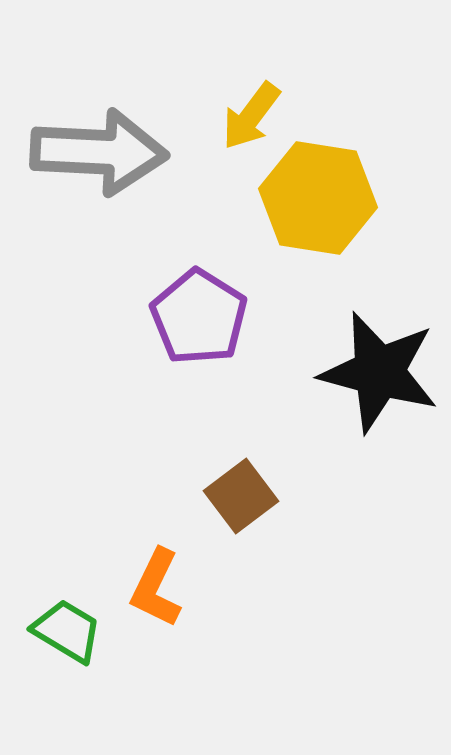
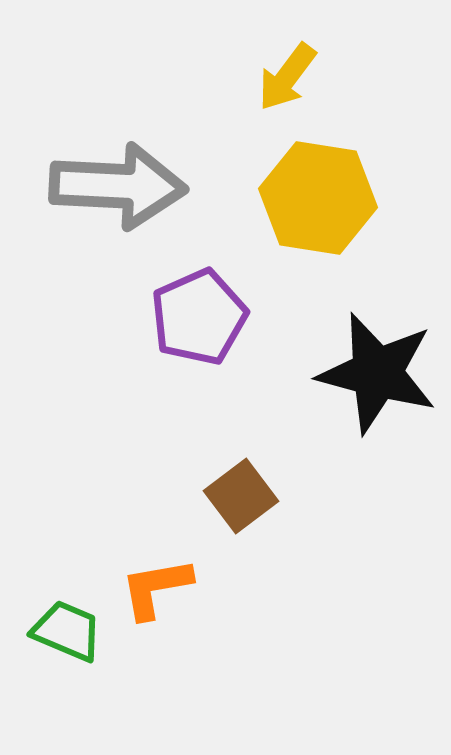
yellow arrow: moved 36 px right, 39 px up
gray arrow: moved 19 px right, 34 px down
purple pentagon: rotated 16 degrees clockwise
black star: moved 2 px left, 1 px down
orange L-shape: rotated 54 degrees clockwise
green trapezoid: rotated 8 degrees counterclockwise
